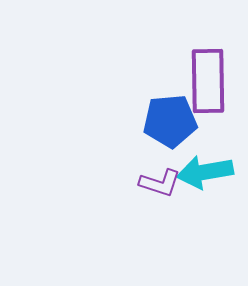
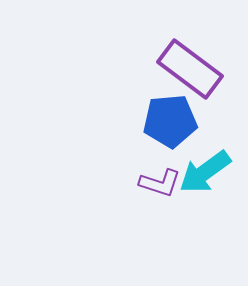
purple rectangle: moved 18 px left, 12 px up; rotated 52 degrees counterclockwise
cyan arrow: rotated 26 degrees counterclockwise
